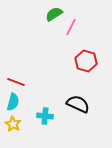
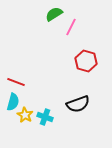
black semicircle: rotated 135 degrees clockwise
cyan cross: moved 1 px down; rotated 14 degrees clockwise
yellow star: moved 12 px right, 9 px up
